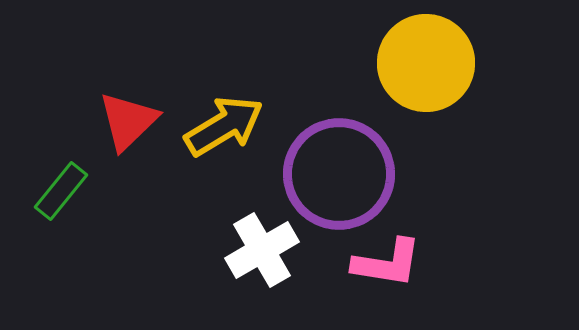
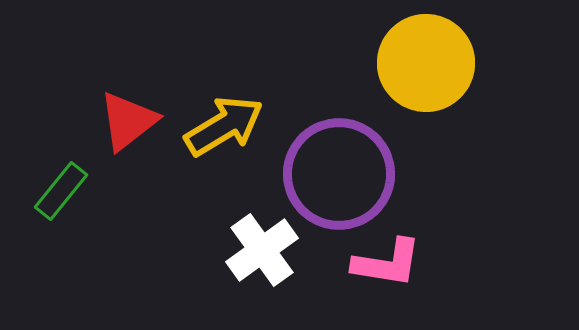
red triangle: rotated 6 degrees clockwise
white cross: rotated 6 degrees counterclockwise
